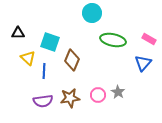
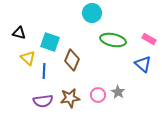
black triangle: moved 1 px right; rotated 16 degrees clockwise
blue triangle: moved 1 px down; rotated 30 degrees counterclockwise
